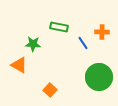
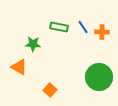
blue line: moved 16 px up
orange triangle: moved 2 px down
